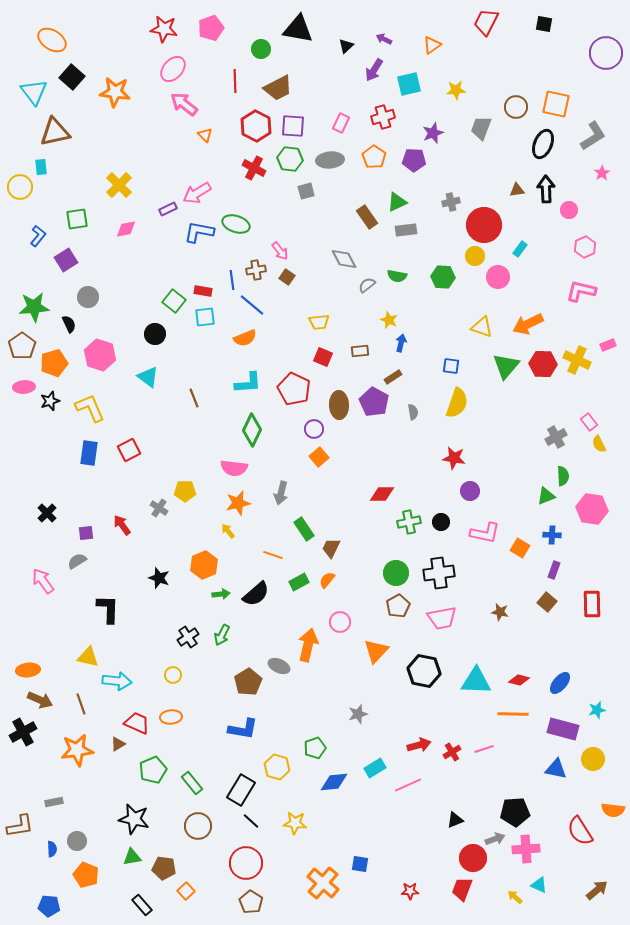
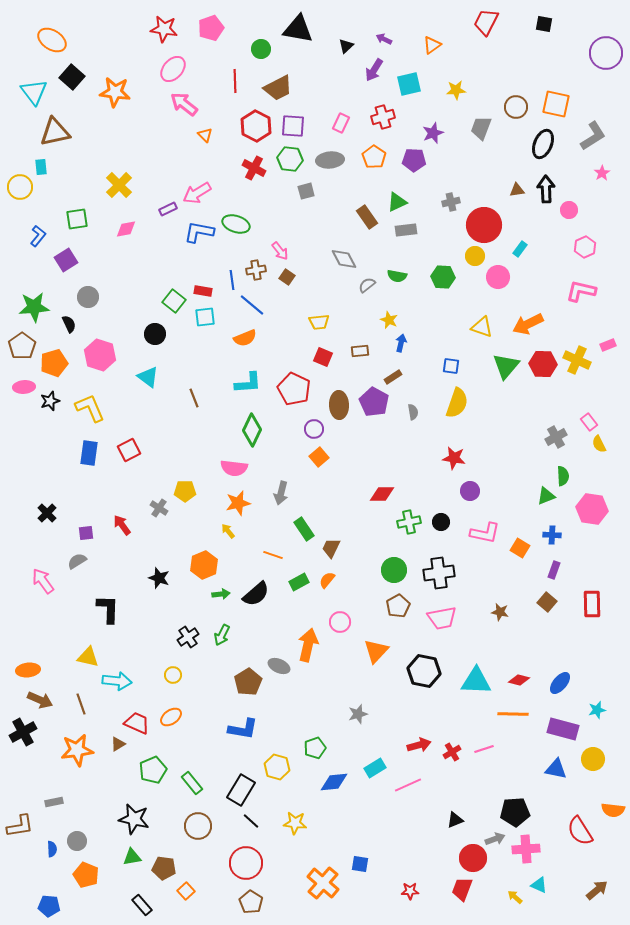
green circle at (396, 573): moved 2 px left, 3 px up
orange ellipse at (171, 717): rotated 30 degrees counterclockwise
